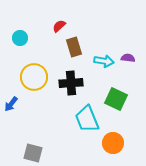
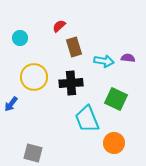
orange circle: moved 1 px right
